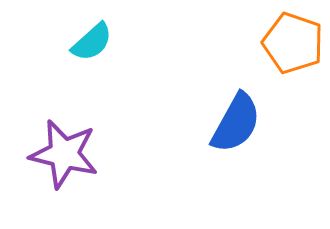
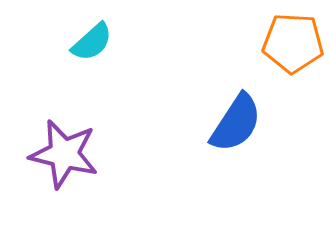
orange pentagon: rotated 16 degrees counterclockwise
blue semicircle: rotated 4 degrees clockwise
